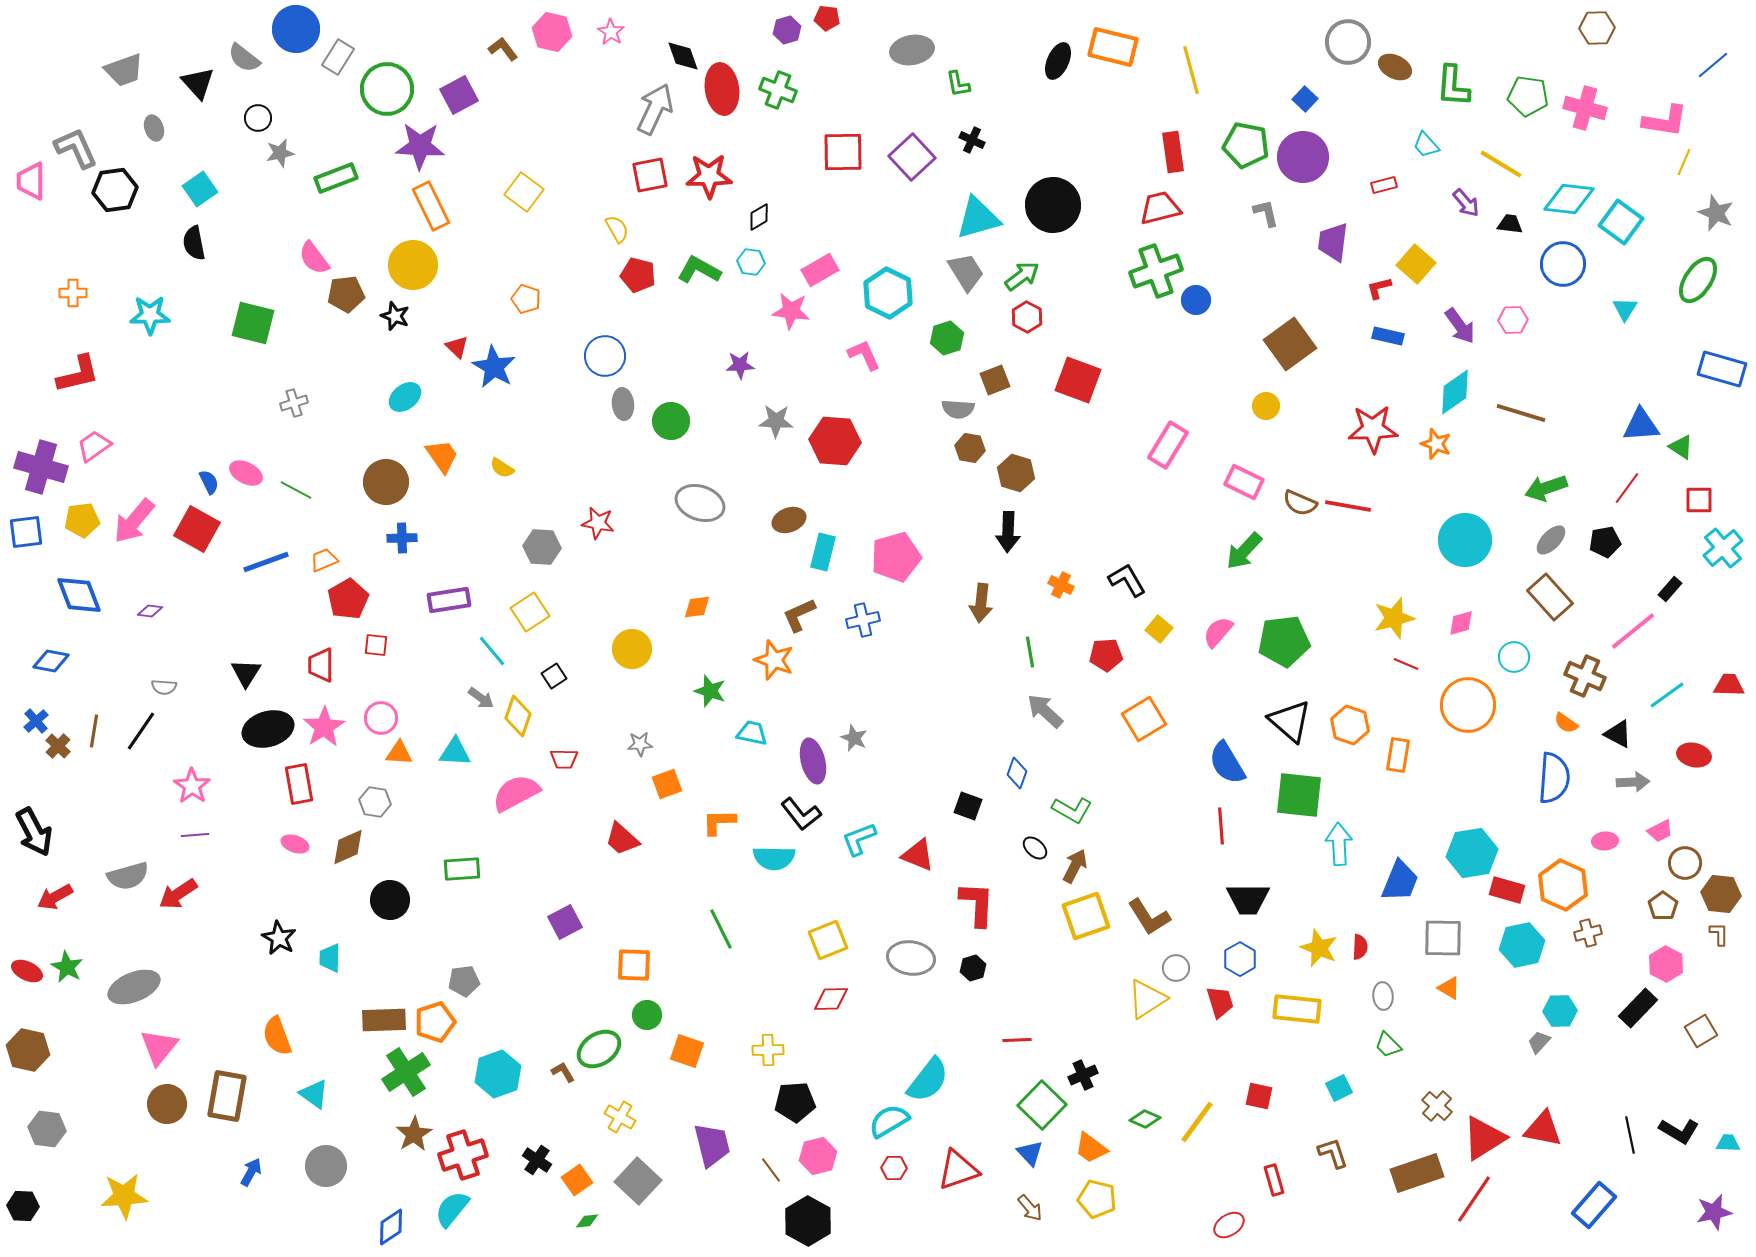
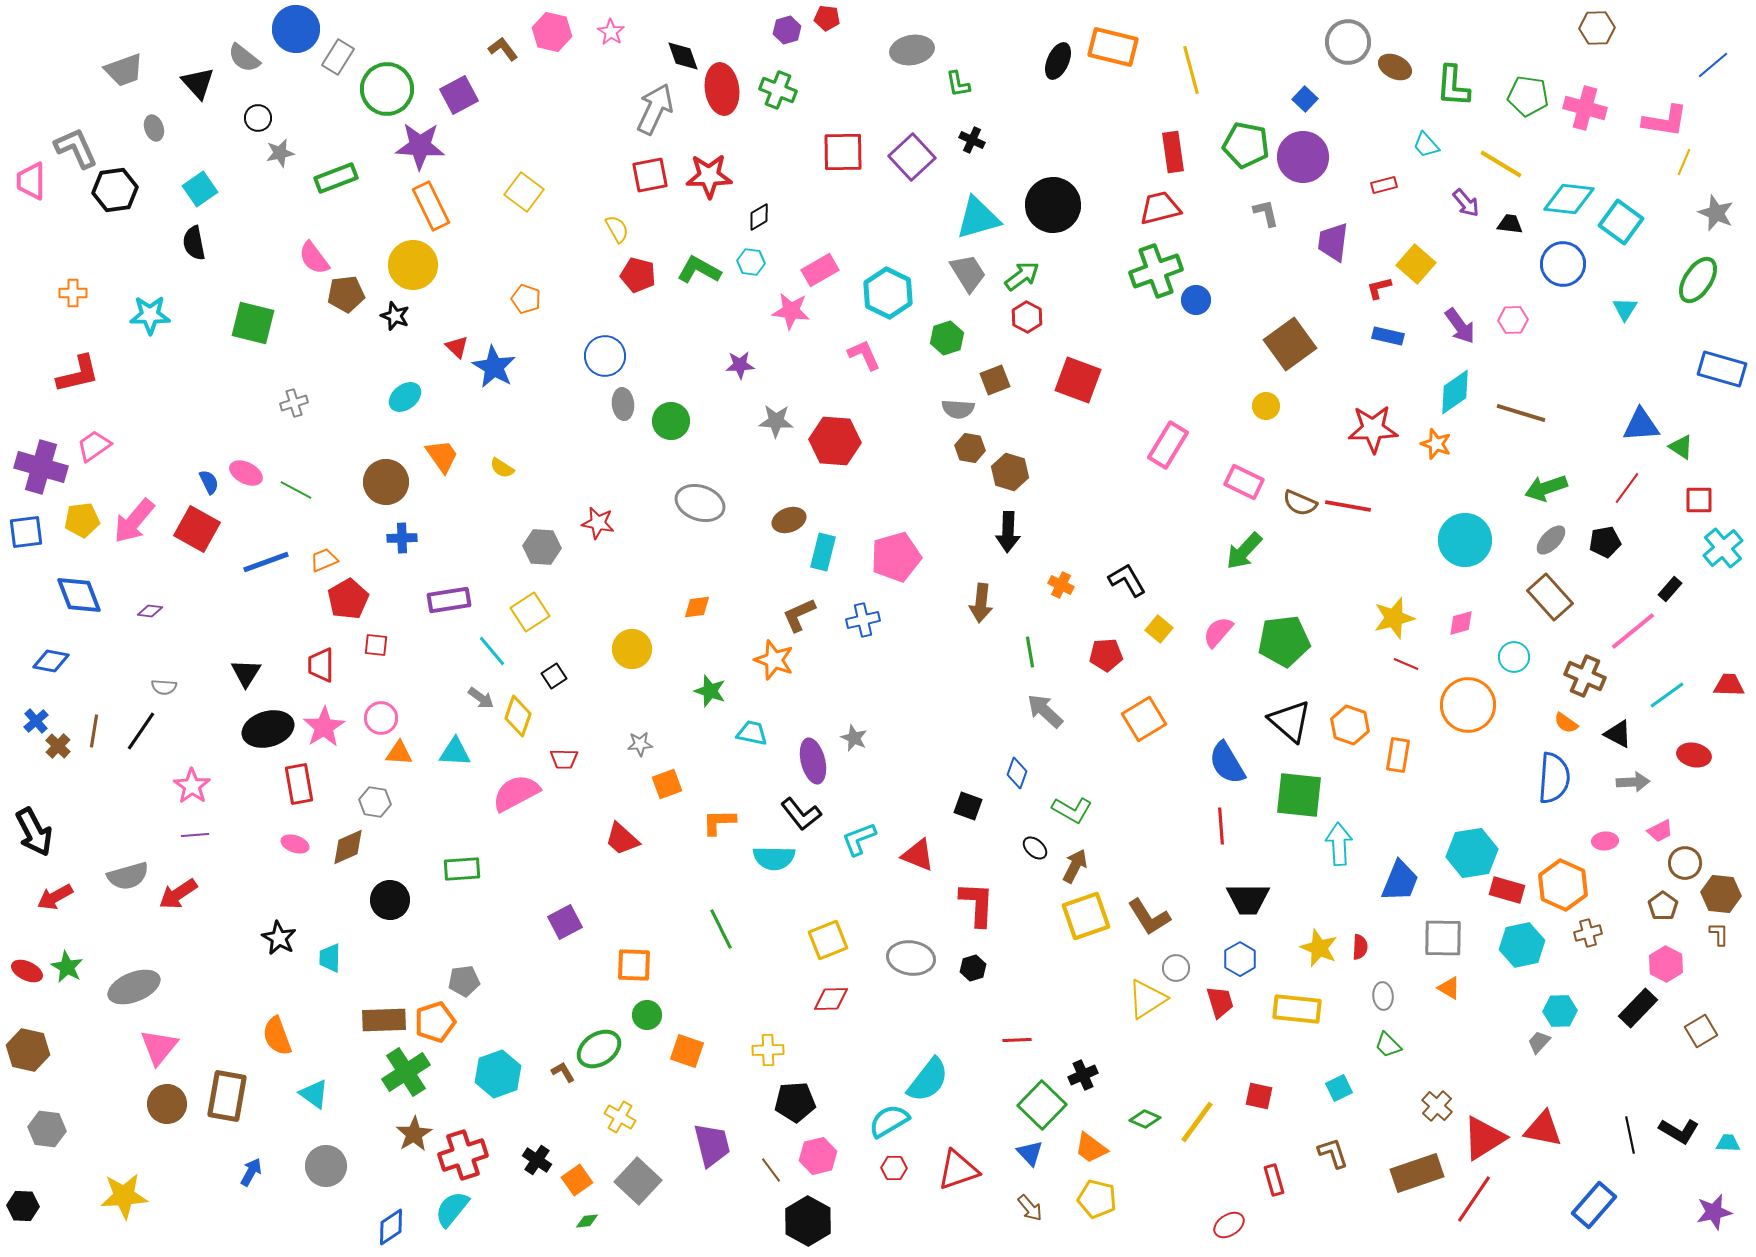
gray trapezoid at (966, 272): moved 2 px right, 1 px down
brown hexagon at (1016, 473): moved 6 px left, 1 px up
